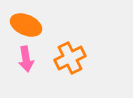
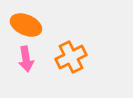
orange cross: moved 1 px right, 1 px up
